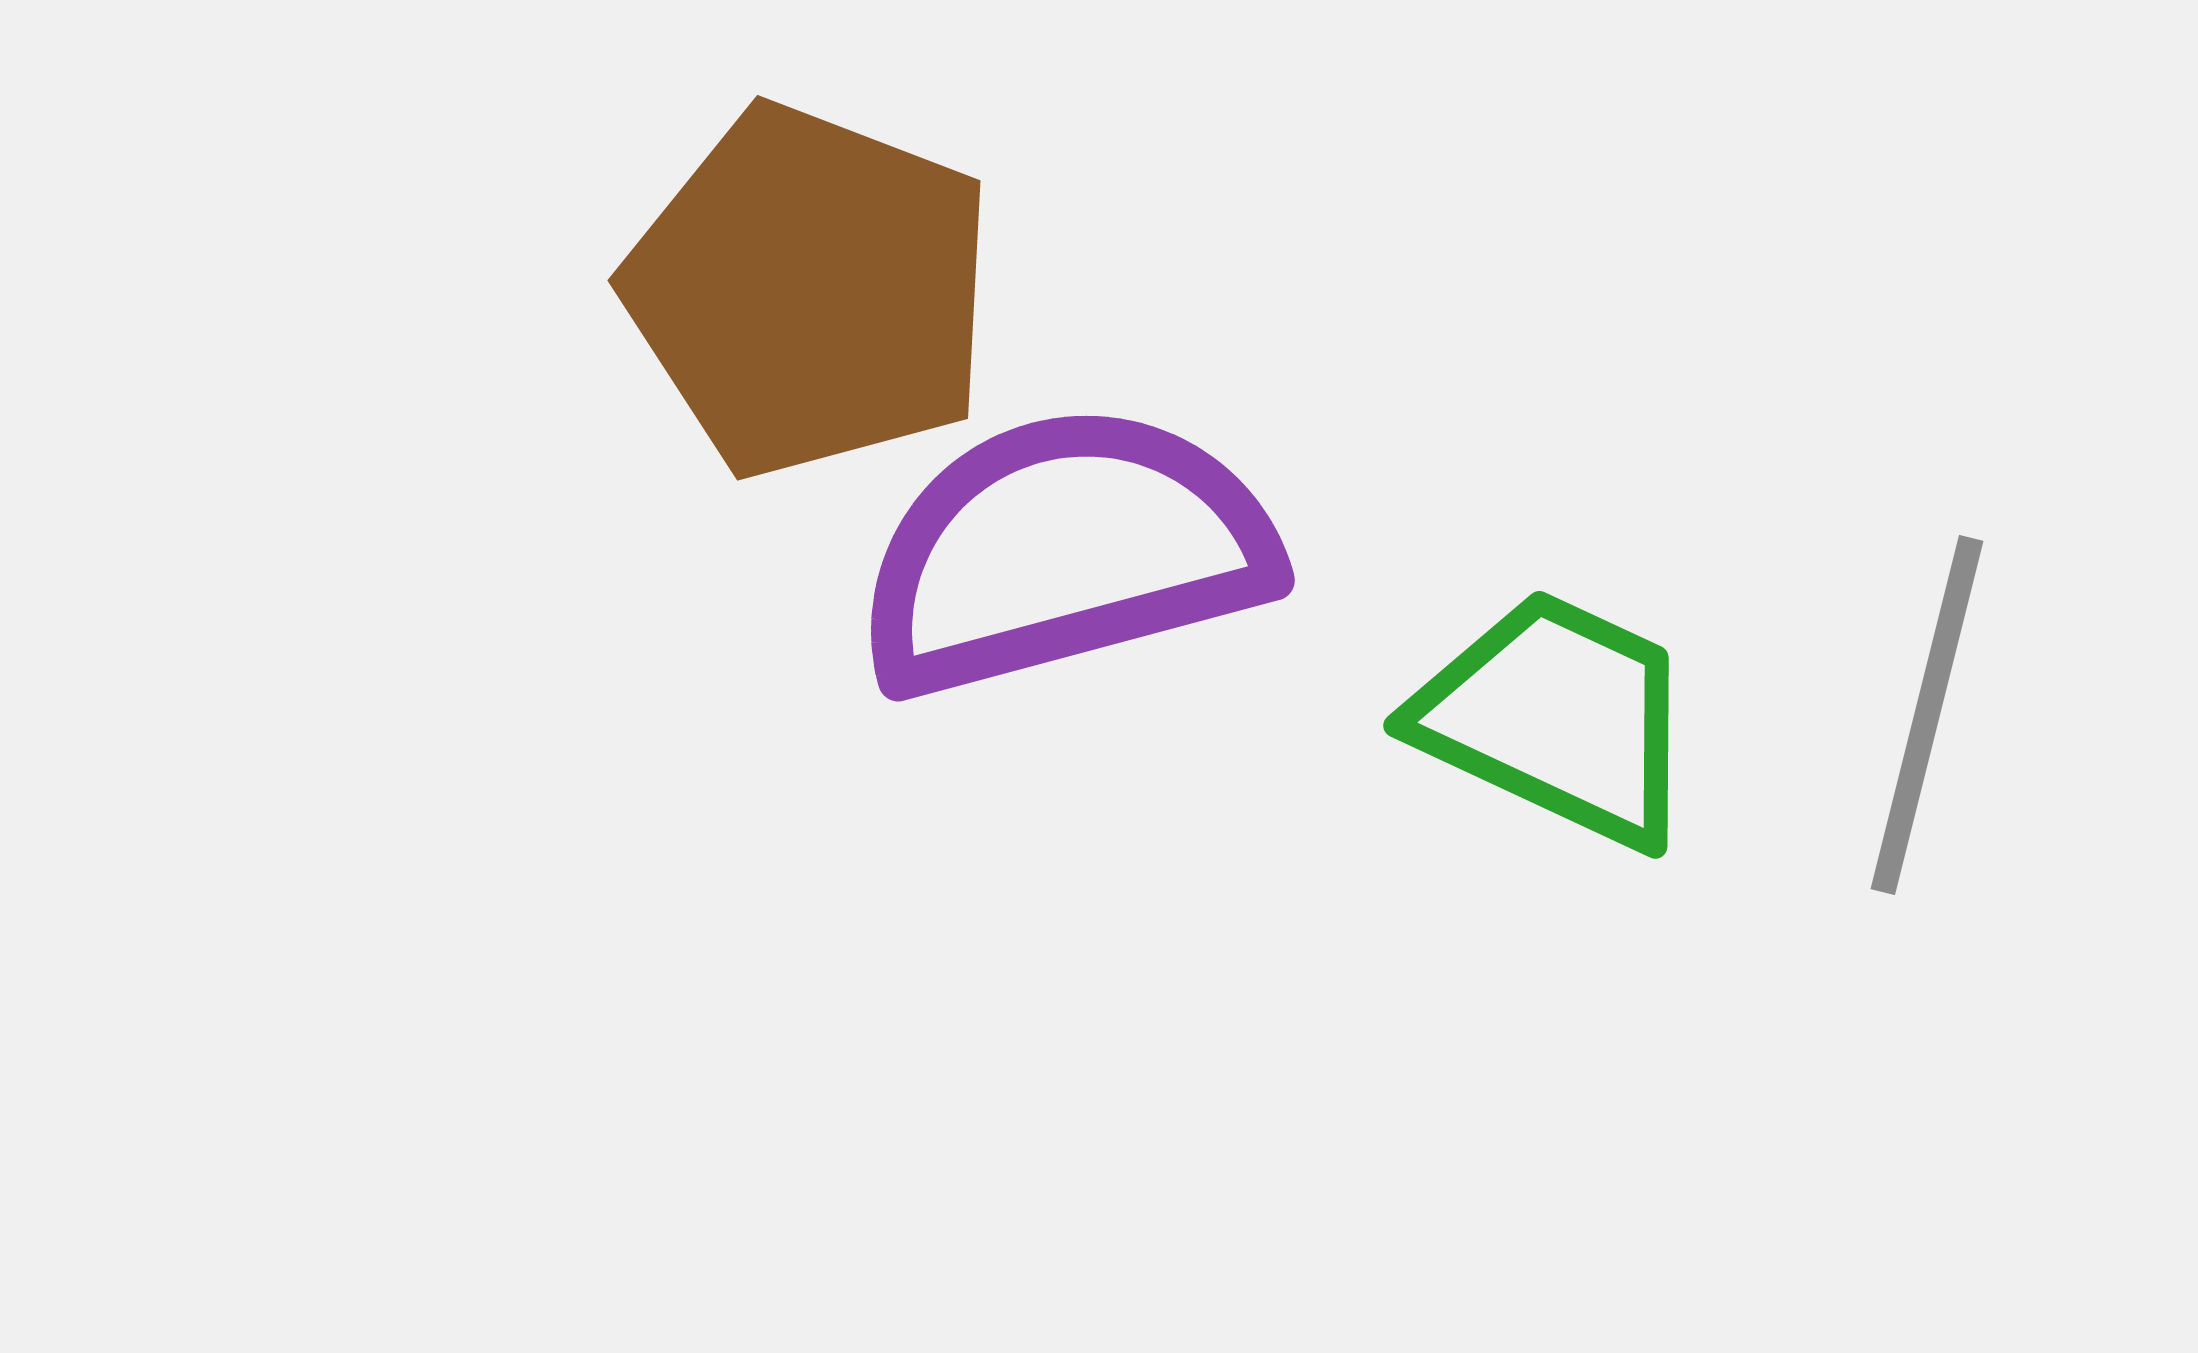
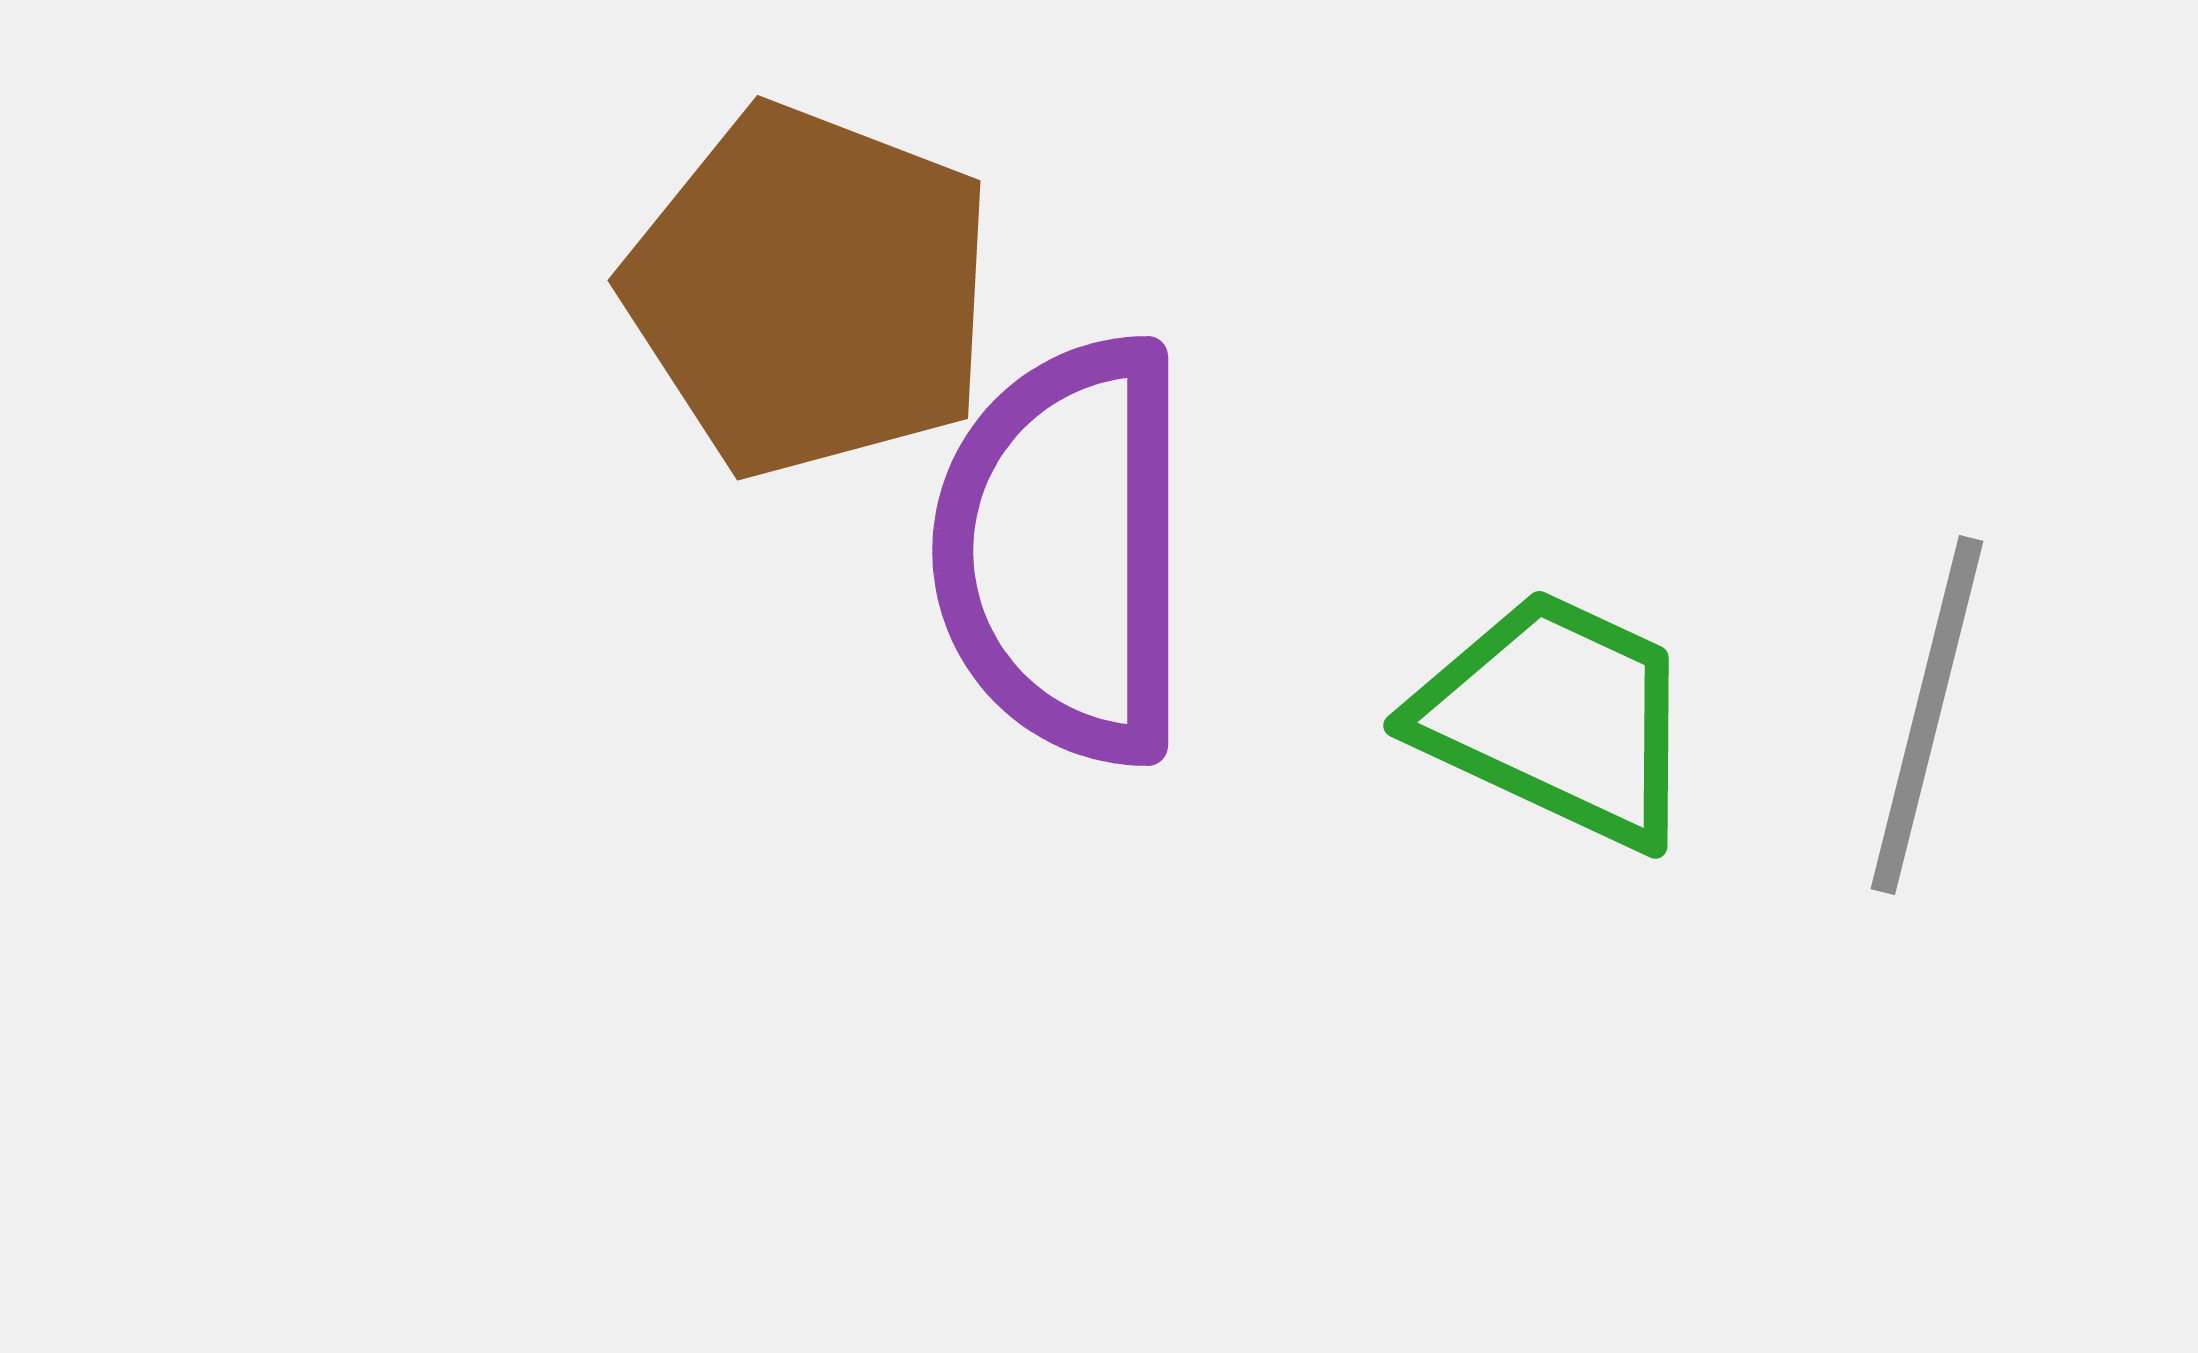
purple semicircle: rotated 75 degrees counterclockwise
